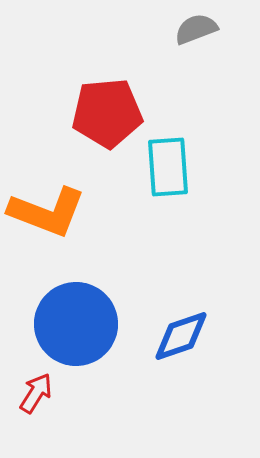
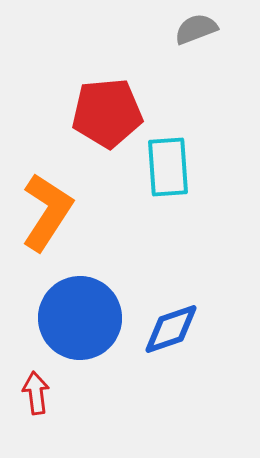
orange L-shape: rotated 78 degrees counterclockwise
blue circle: moved 4 px right, 6 px up
blue diamond: moved 10 px left, 7 px up
red arrow: rotated 39 degrees counterclockwise
